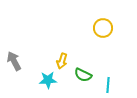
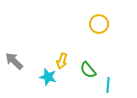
yellow circle: moved 4 px left, 4 px up
gray arrow: rotated 18 degrees counterclockwise
green semicircle: moved 5 px right, 5 px up; rotated 24 degrees clockwise
cyan star: moved 3 px up; rotated 18 degrees clockwise
